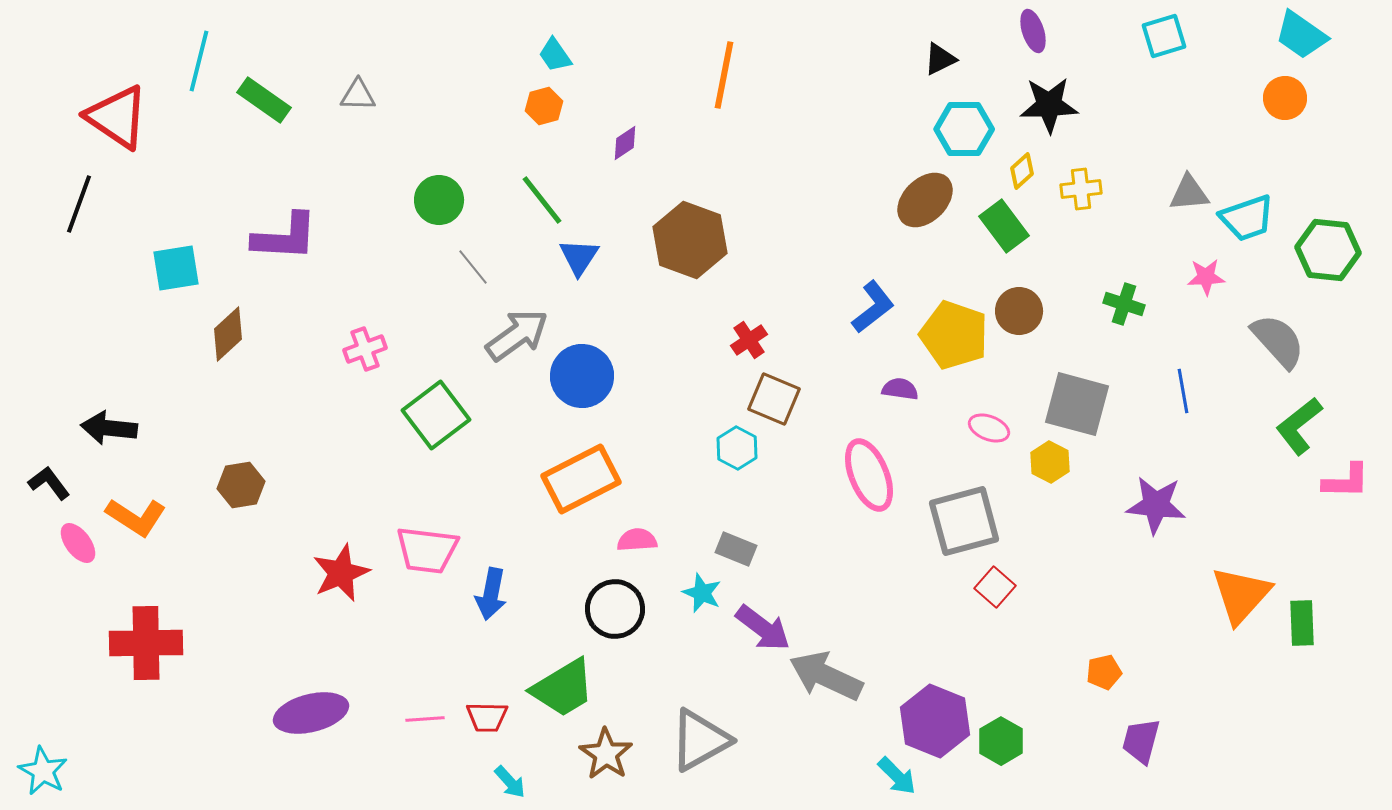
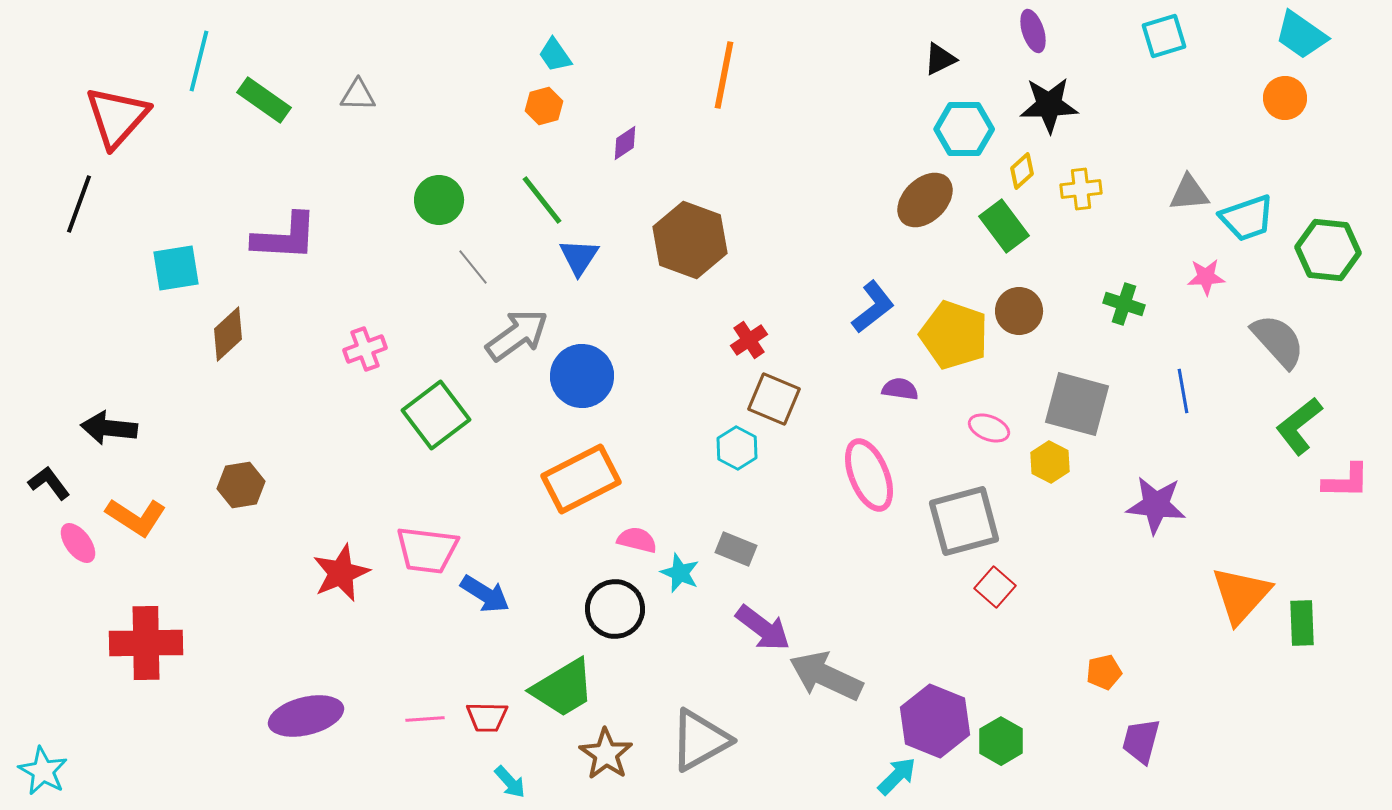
red triangle at (117, 117): rotated 38 degrees clockwise
pink semicircle at (637, 540): rotated 18 degrees clockwise
cyan star at (702, 593): moved 22 px left, 20 px up
blue arrow at (491, 594): moved 6 px left; rotated 69 degrees counterclockwise
purple ellipse at (311, 713): moved 5 px left, 3 px down
cyan arrow at (897, 776): rotated 90 degrees counterclockwise
